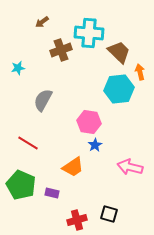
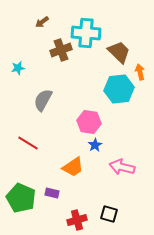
cyan cross: moved 3 px left
pink arrow: moved 8 px left
green pentagon: moved 13 px down
